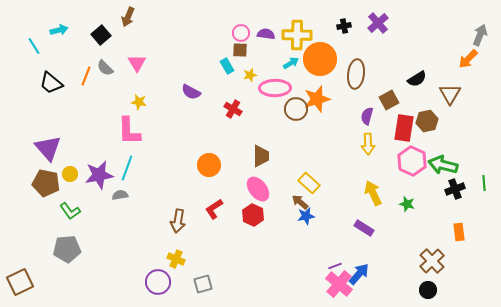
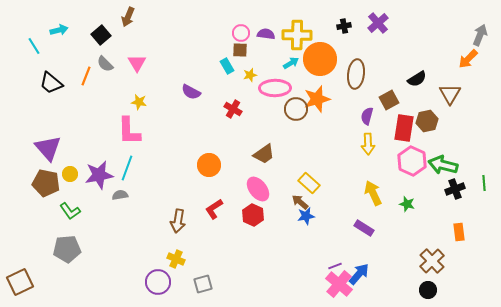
gray semicircle at (105, 68): moved 4 px up
brown trapezoid at (261, 156): moved 3 px right, 2 px up; rotated 55 degrees clockwise
